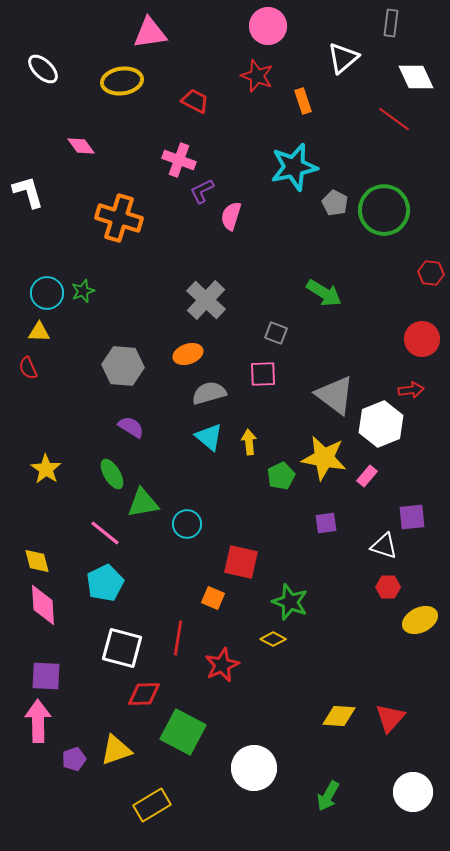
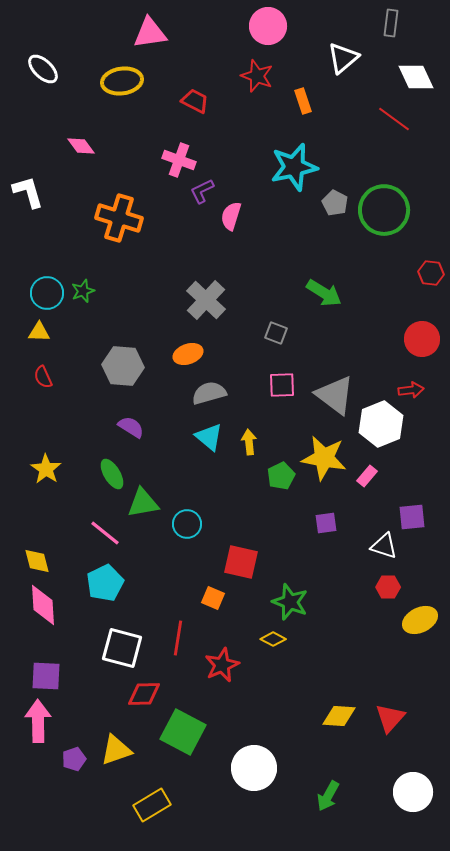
red semicircle at (28, 368): moved 15 px right, 9 px down
pink square at (263, 374): moved 19 px right, 11 px down
